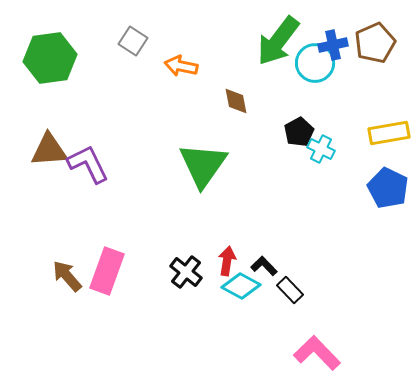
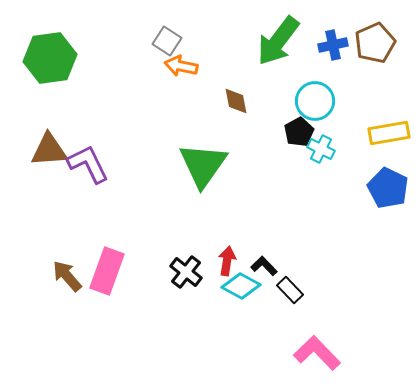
gray square: moved 34 px right
cyan circle: moved 38 px down
